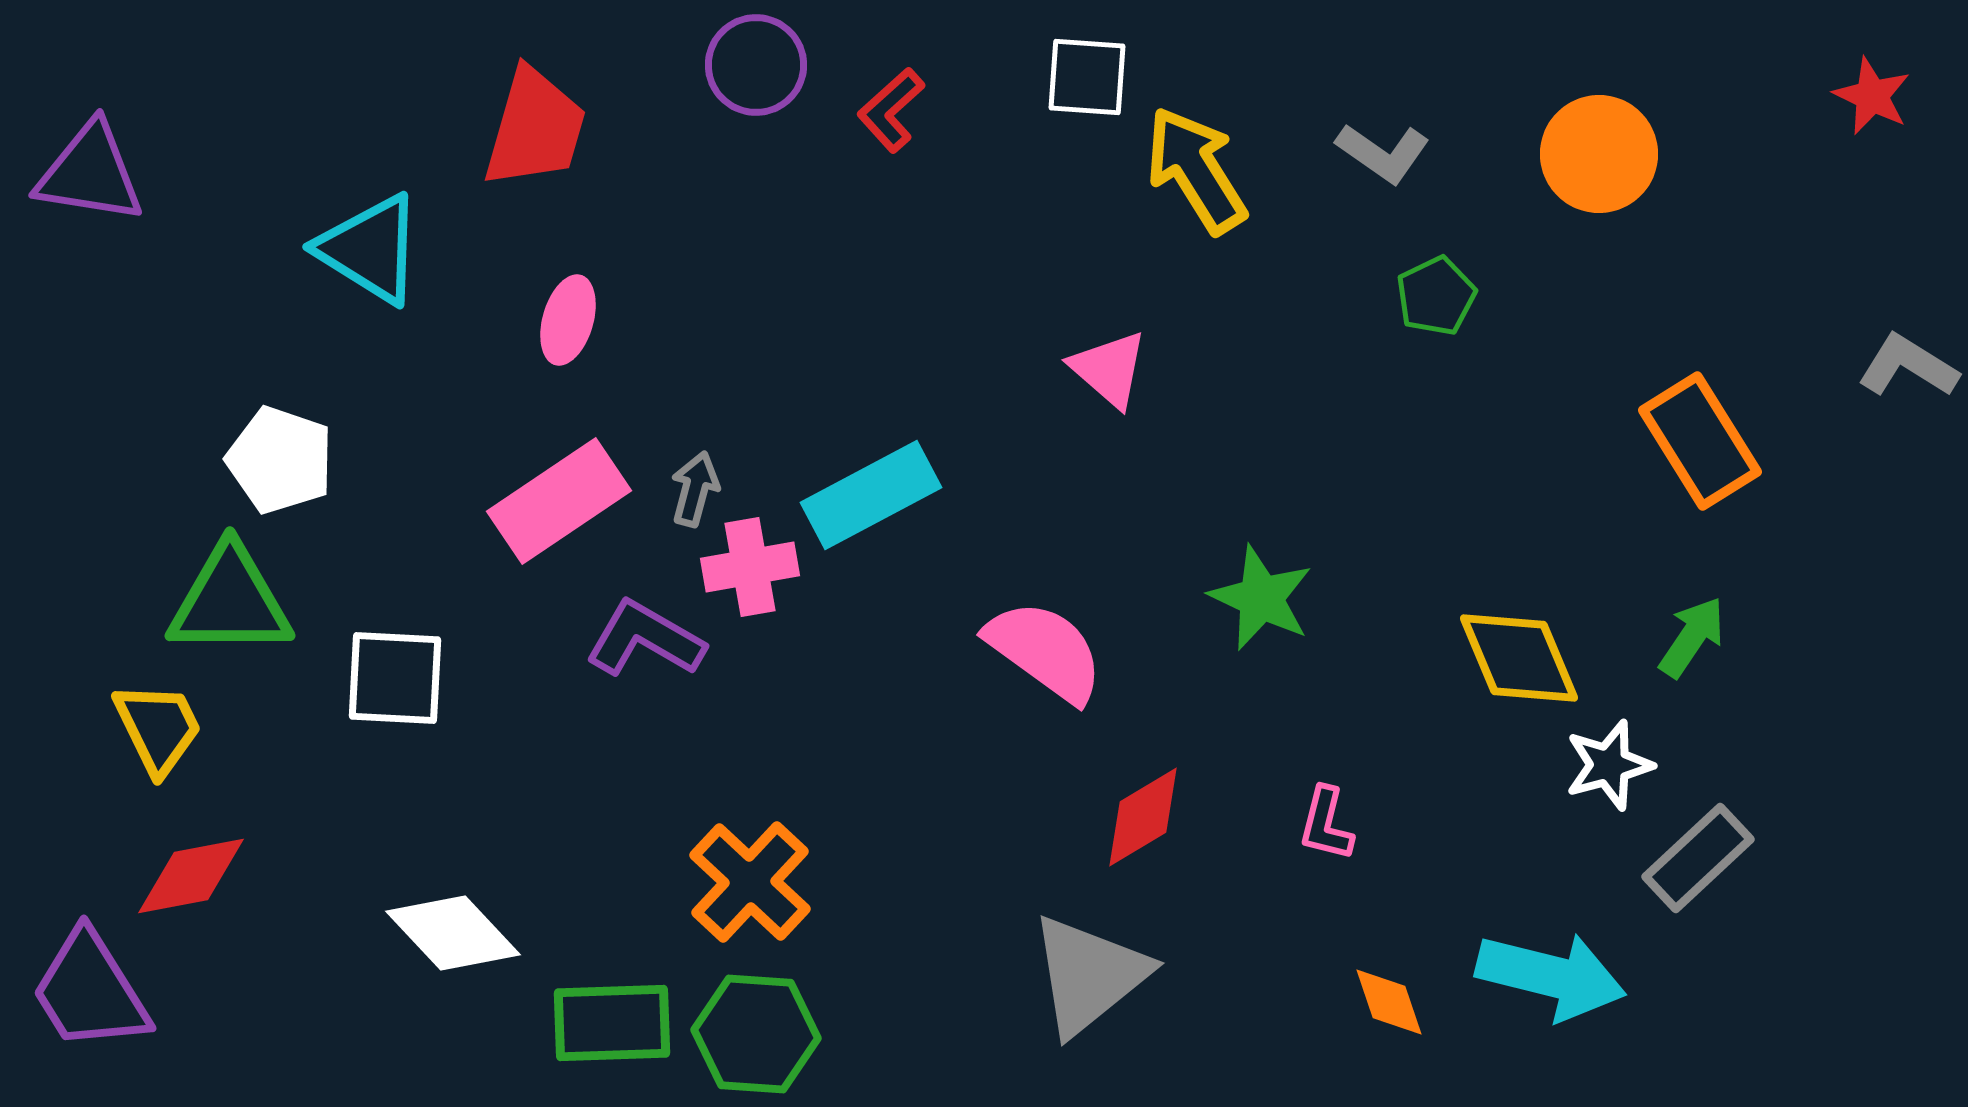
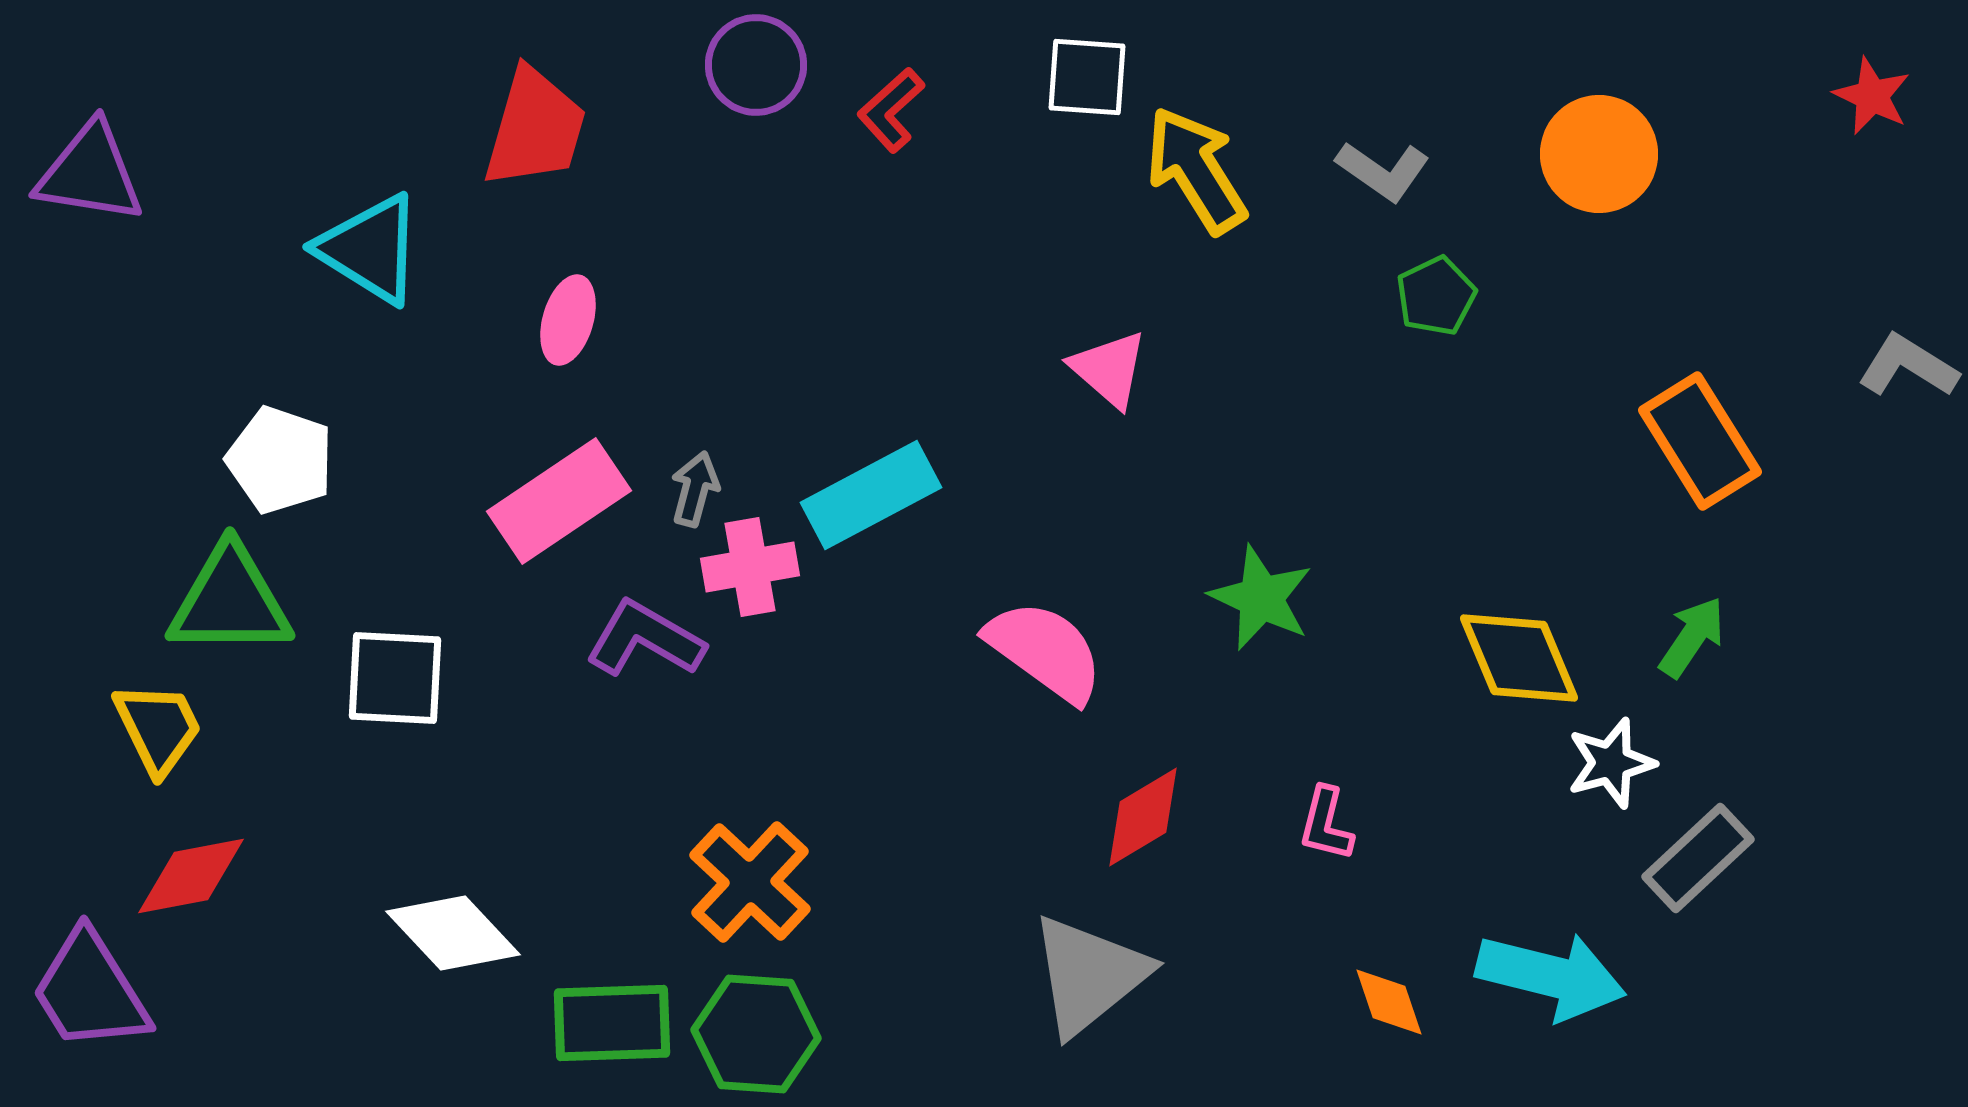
gray L-shape at (1383, 153): moved 18 px down
white star at (1609, 765): moved 2 px right, 2 px up
